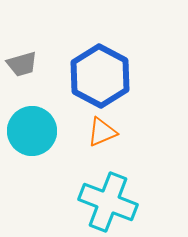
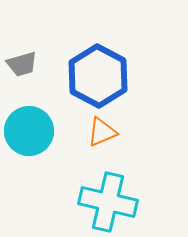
blue hexagon: moved 2 px left
cyan circle: moved 3 px left
cyan cross: rotated 8 degrees counterclockwise
